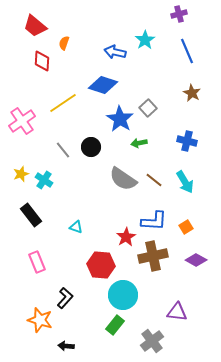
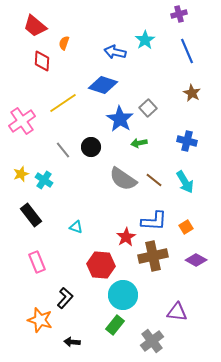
black arrow: moved 6 px right, 4 px up
